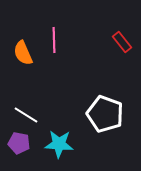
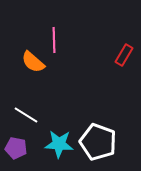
red rectangle: moved 2 px right, 13 px down; rotated 70 degrees clockwise
orange semicircle: moved 10 px right, 9 px down; rotated 25 degrees counterclockwise
white pentagon: moved 7 px left, 28 px down
purple pentagon: moved 3 px left, 5 px down
